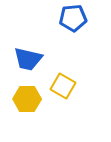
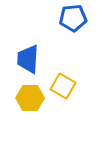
blue trapezoid: rotated 80 degrees clockwise
yellow hexagon: moved 3 px right, 1 px up
